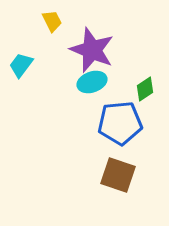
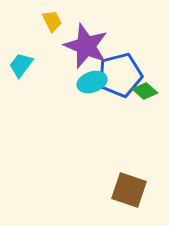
purple star: moved 6 px left, 4 px up
green diamond: moved 2 px down; rotated 75 degrees clockwise
blue pentagon: moved 48 px up; rotated 9 degrees counterclockwise
brown square: moved 11 px right, 15 px down
